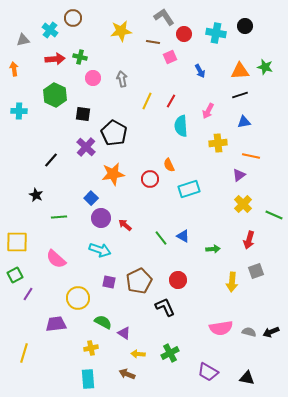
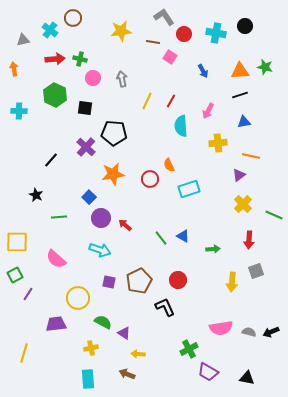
green cross at (80, 57): moved 2 px down
pink square at (170, 57): rotated 32 degrees counterclockwise
blue arrow at (200, 71): moved 3 px right
black square at (83, 114): moved 2 px right, 6 px up
black pentagon at (114, 133): rotated 25 degrees counterclockwise
blue square at (91, 198): moved 2 px left, 1 px up
red arrow at (249, 240): rotated 12 degrees counterclockwise
green cross at (170, 353): moved 19 px right, 4 px up
